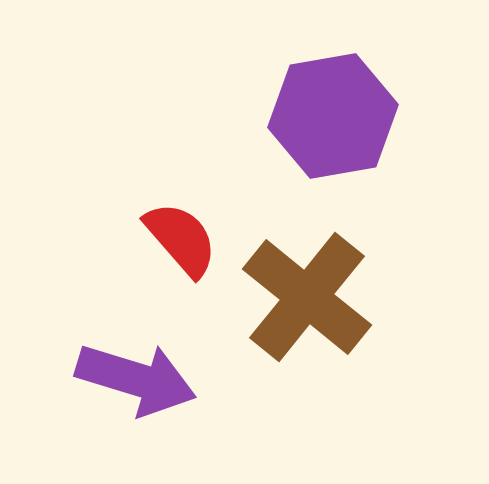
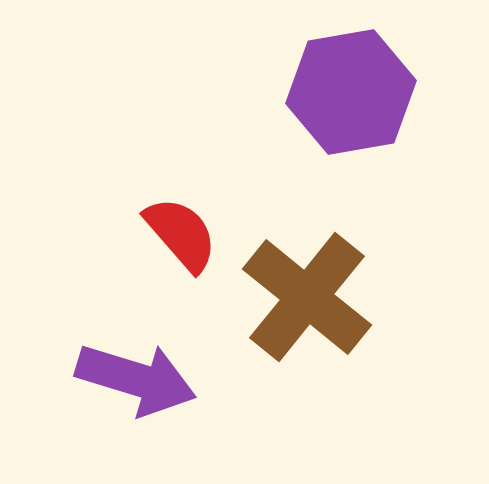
purple hexagon: moved 18 px right, 24 px up
red semicircle: moved 5 px up
